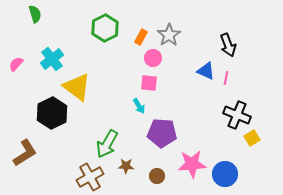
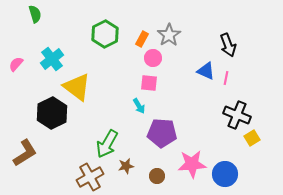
green hexagon: moved 6 px down
orange rectangle: moved 1 px right, 2 px down
brown star: rotated 14 degrees counterclockwise
